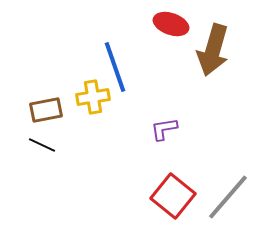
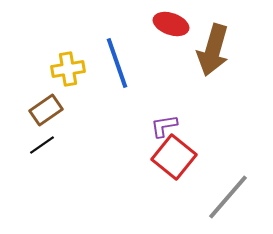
blue line: moved 2 px right, 4 px up
yellow cross: moved 25 px left, 28 px up
brown rectangle: rotated 24 degrees counterclockwise
purple L-shape: moved 3 px up
black line: rotated 60 degrees counterclockwise
red square: moved 1 px right, 39 px up
